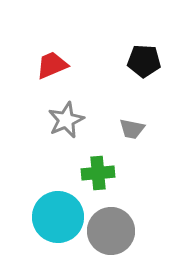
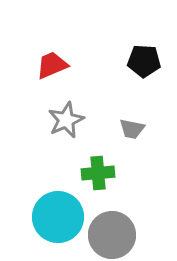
gray circle: moved 1 px right, 4 px down
